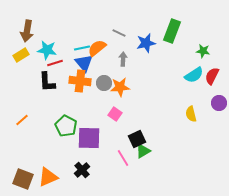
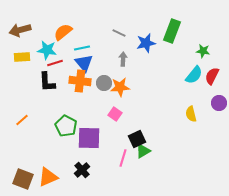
brown arrow: moved 7 px left, 1 px up; rotated 65 degrees clockwise
orange semicircle: moved 34 px left, 16 px up
yellow rectangle: moved 1 px right, 2 px down; rotated 28 degrees clockwise
cyan semicircle: rotated 18 degrees counterclockwise
pink line: rotated 48 degrees clockwise
